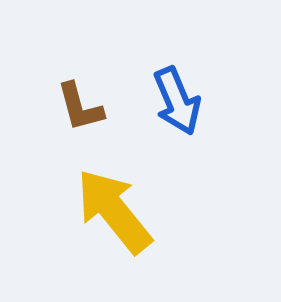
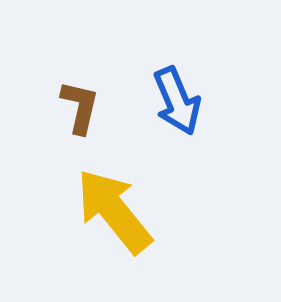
brown L-shape: rotated 152 degrees counterclockwise
